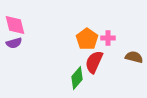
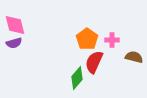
pink cross: moved 4 px right, 2 px down
